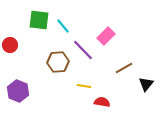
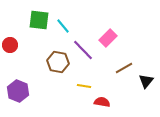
pink rectangle: moved 2 px right, 2 px down
brown hexagon: rotated 15 degrees clockwise
black triangle: moved 3 px up
